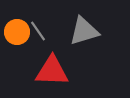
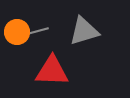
gray line: rotated 70 degrees counterclockwise
